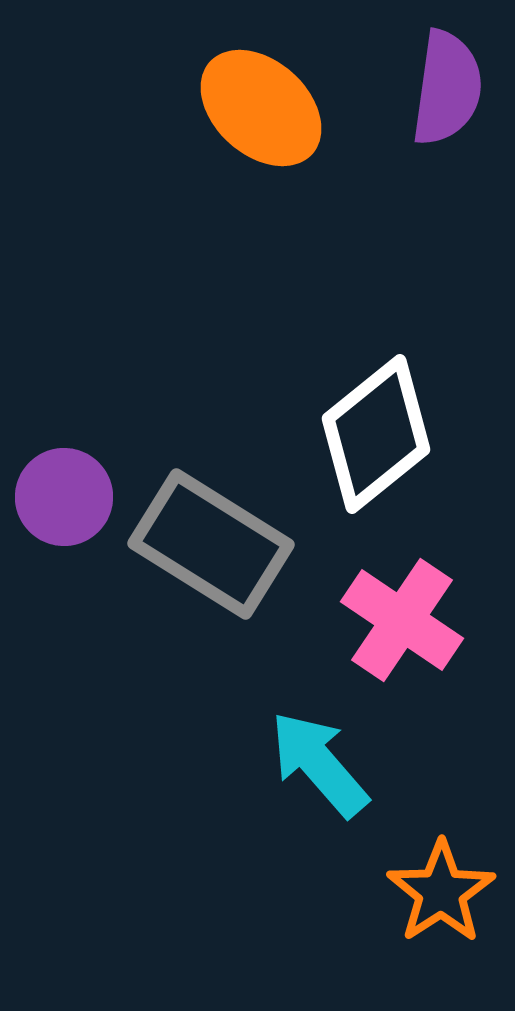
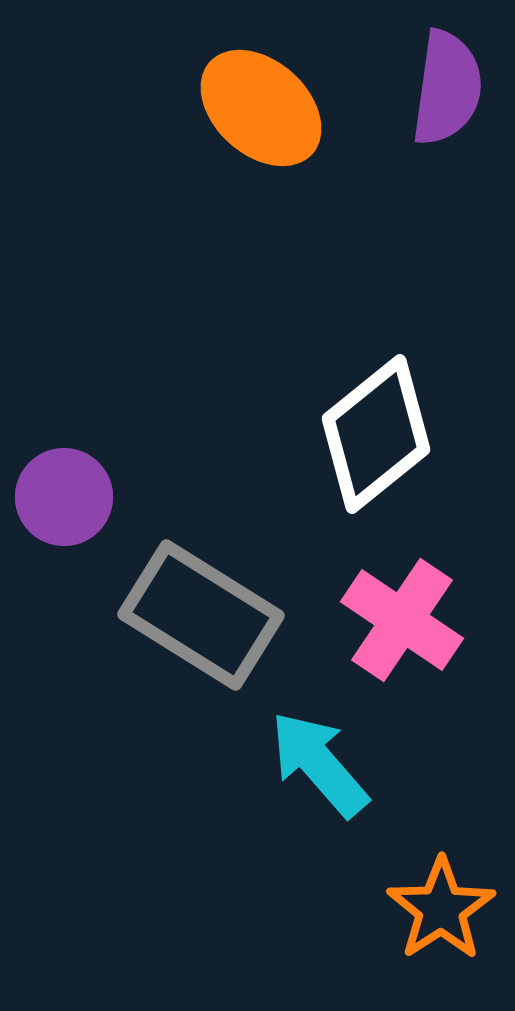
gray rectangle: moved 10 px left, 71 px down
orange star: moved 17 px down
